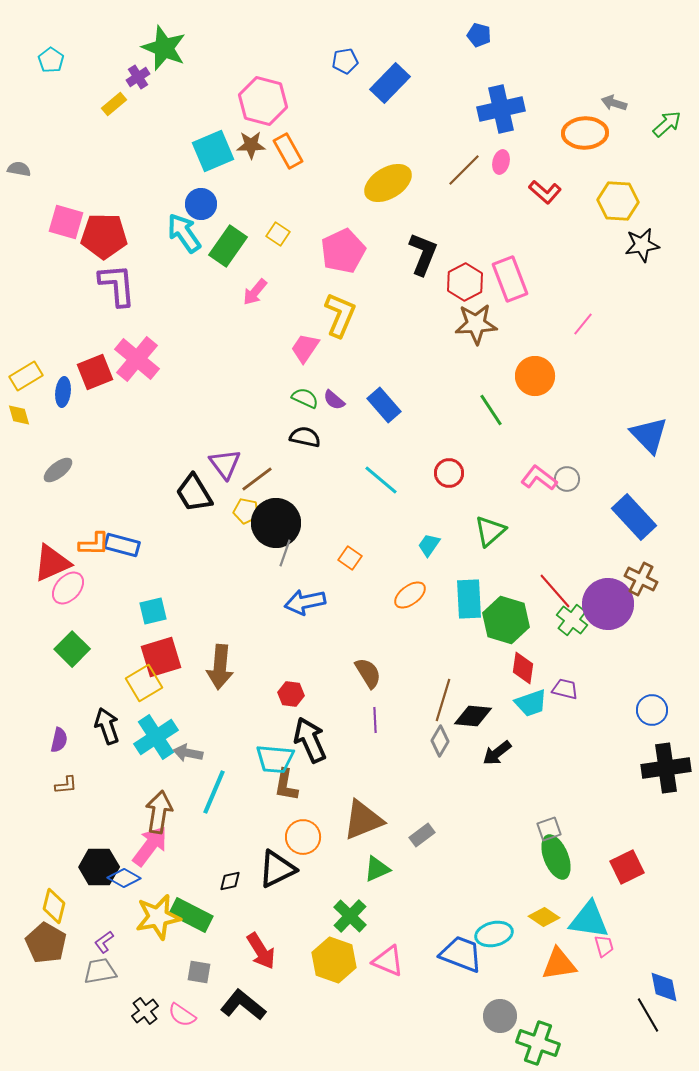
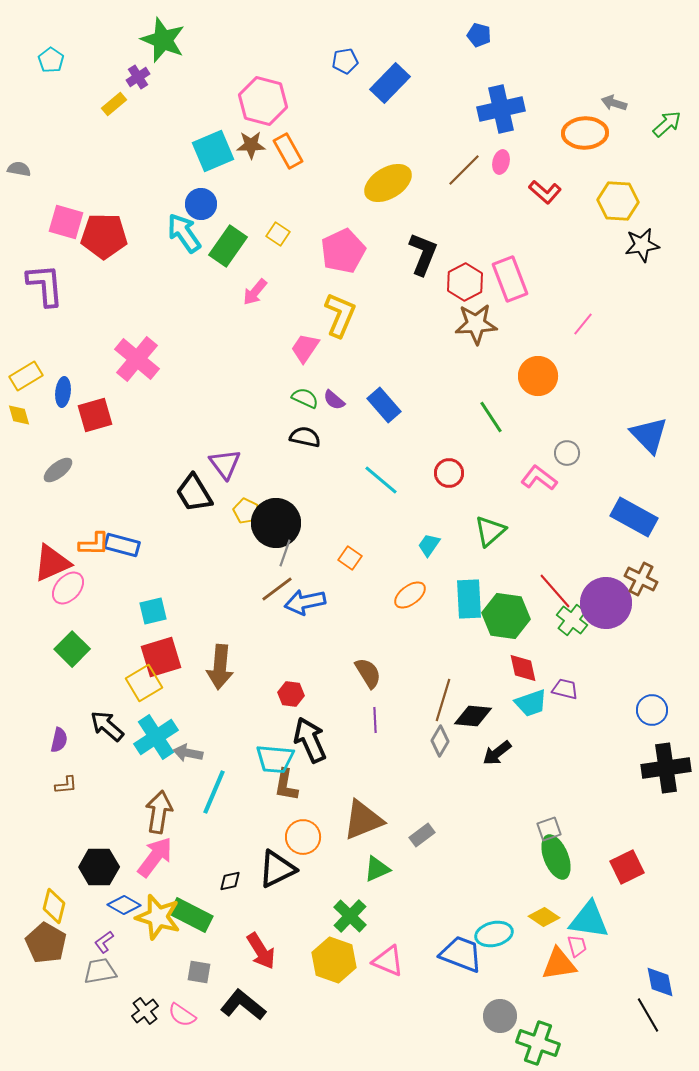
green star at (164, 48): moved 1 px left, 8 px up
purple L-shape at (117, 285): moved 72 px left
red square at (95, 372): moved 43 px down; rotated 6 degrees clockwise
orange circle at (535, 376): moved 3 px right
green line at (491, 410): moved 7 px down
brown line at (257, 479): moved 20 px right, 110 px down
gray circle at (567, 479): moved 26 px up
yellow pentagon at (246, 511): rotated 15 degrees clockwise
blue rectangle at (634, 517): rotated 18 degrees counterclockwise
purple circle at (608, 604): moved 2 px left, 1 px up
green hexagon at (506, 620): moved 4 px up; rotated 9 degrees counterclockwise
red diamond at (523, 668): rotated 20 degrees counterclockwise
black arrow at (107, 726): rotated 30 degrees counterclockwise
pink arrow at (150, 846): moved 5 px right, 11 px down
blue diamond at (124, 878): moved 27 px down
yellow star at (158, 917): rotated 27 degrees clockwise
pink trapezoid at (604, 946): moved 27 px left
blue diamond at (664, 987): moved 4 px left, 5 px up
